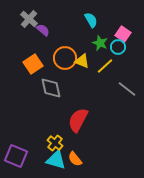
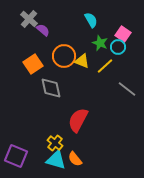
orange circle: moved 1 px left, 2 px up
